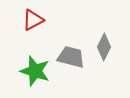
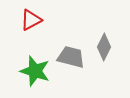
red triangle: moved 2 px left
